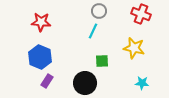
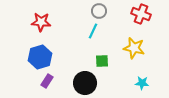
blue hexagon: rotated 20 degrees clockwise
